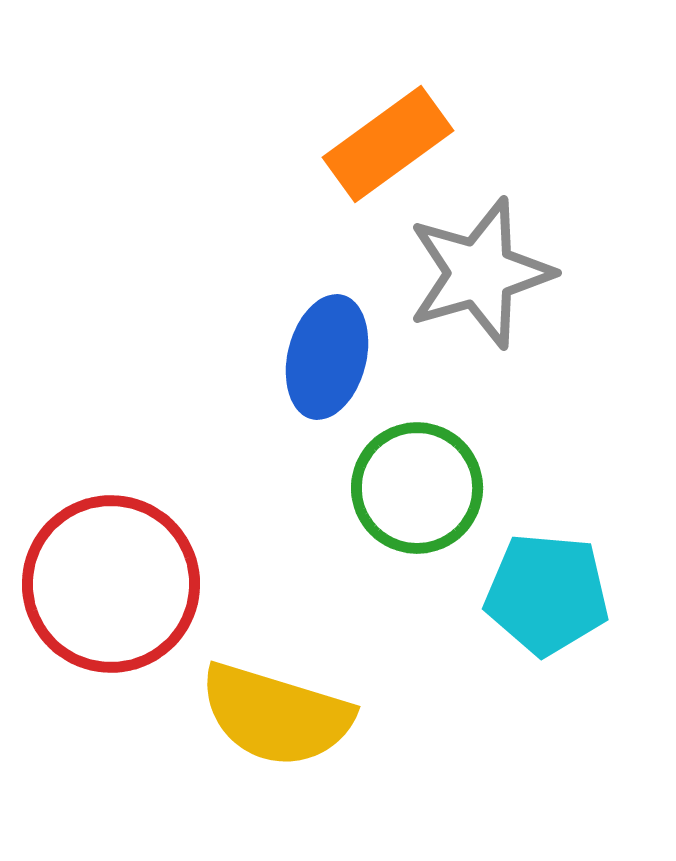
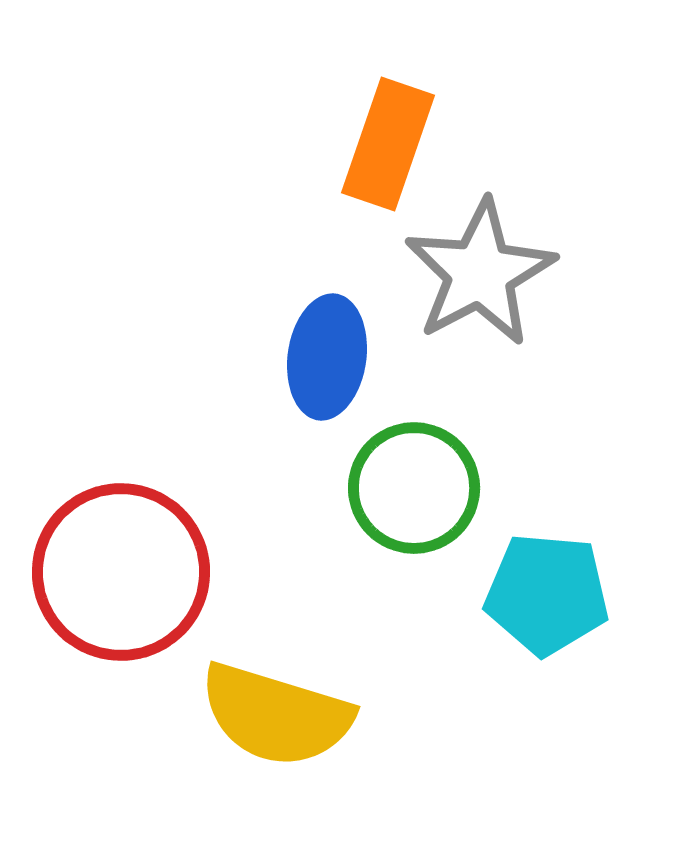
orange rectangle: rotated 35 degrees counterclockwise
gray star: rotated 12 degrees counterclockwise
blue ellipse: rotated 6 degrees counterclockwise
green circle: moved 3 px left
red circle: moved 10 px right, 12 px up
